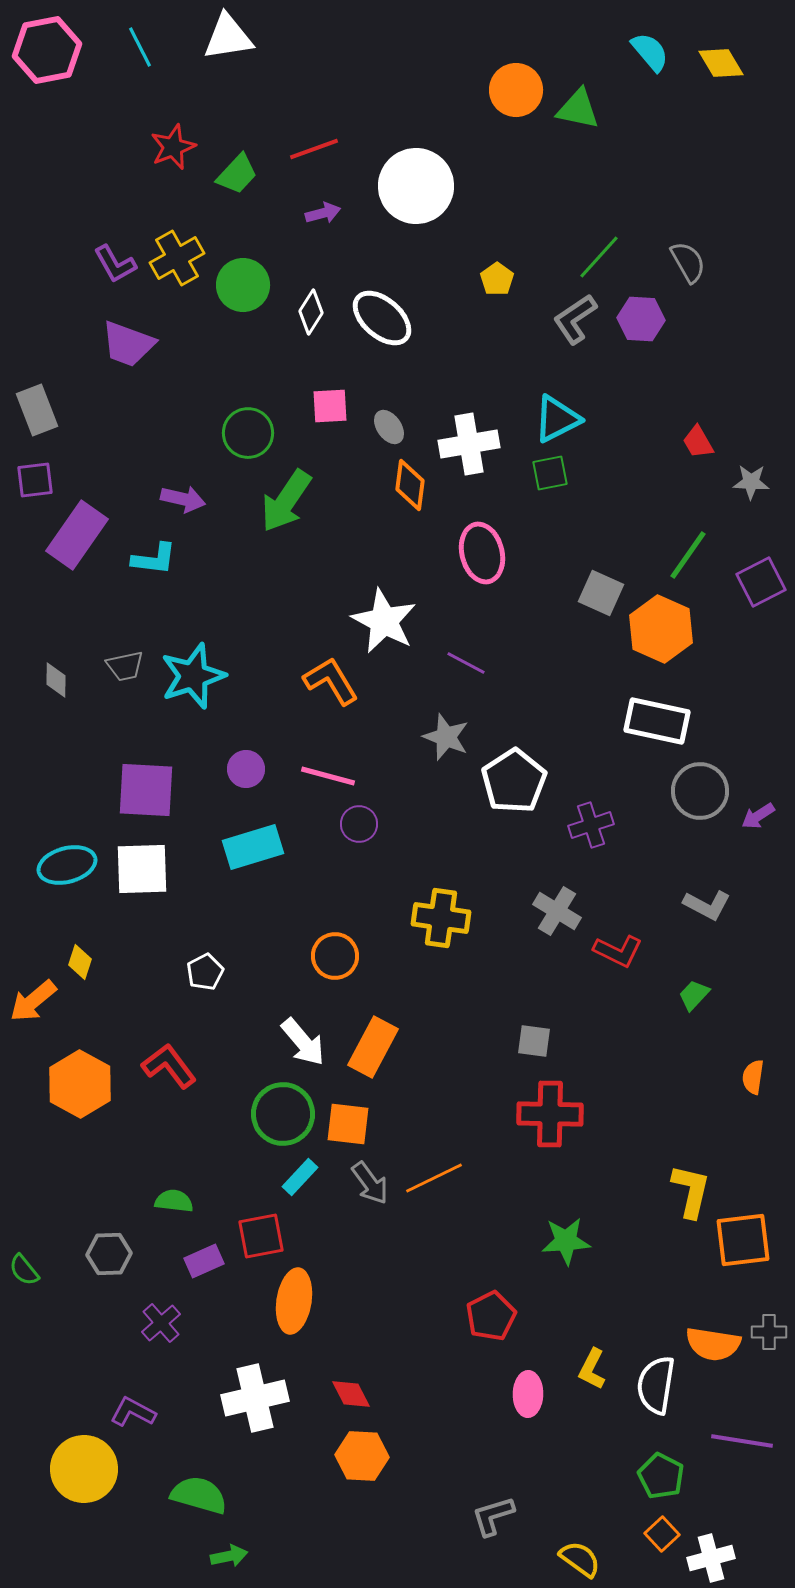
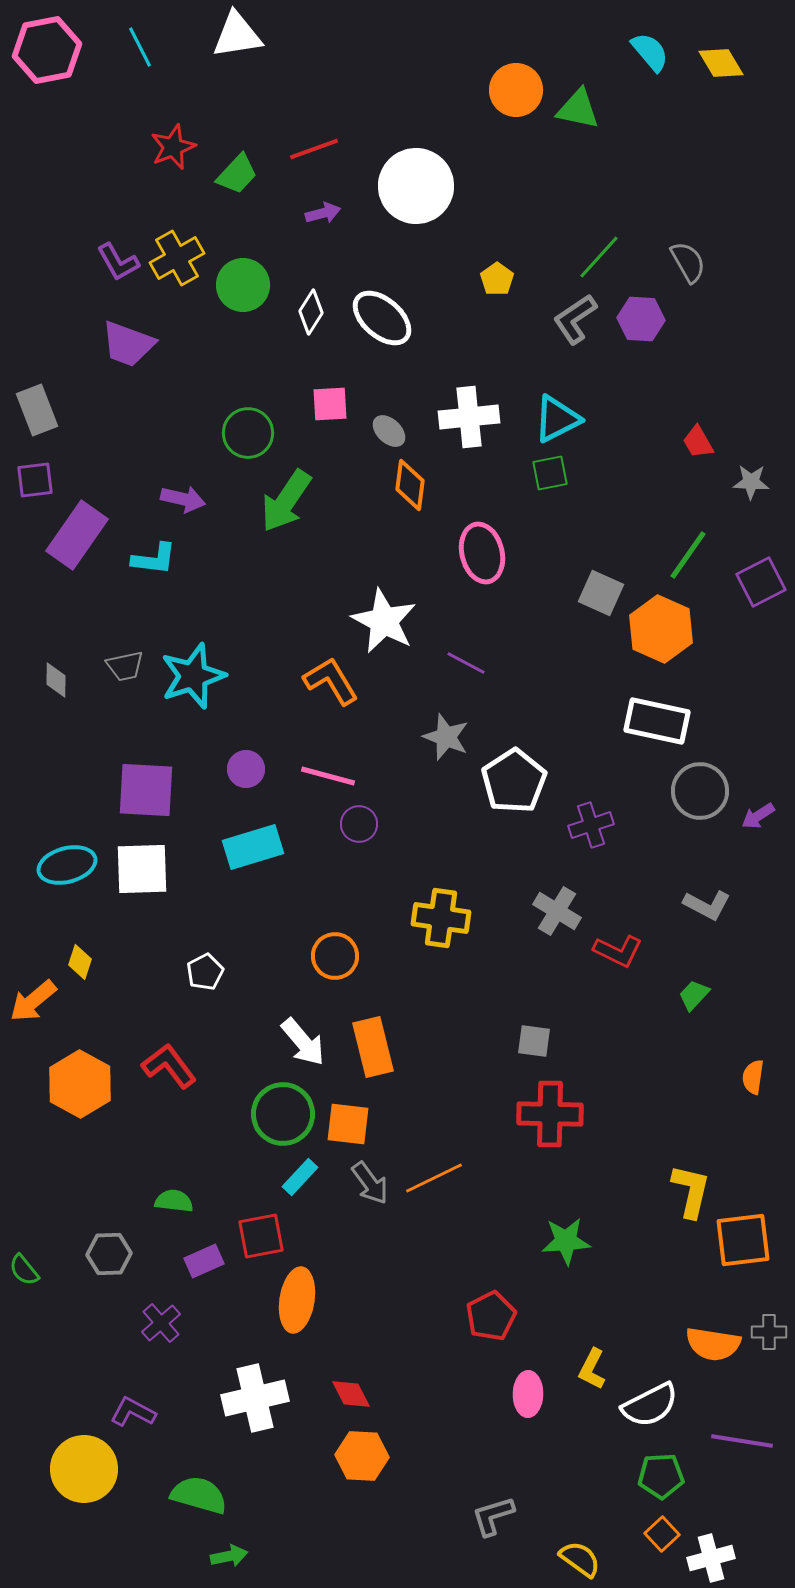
white triangle at (228, 37): moved 9 px right, 2 px up
purple L-shape at (115, 264): moved 3 px right, 2 px up
pink square at (330, 406): moved 2 px up
gray ellipse at (389, 427): moved 4 px down; rotated 12 degrees counterclockwise
white cross at (469, 444): moved 27 px up; rotated 4 degrees clockwise
orange rectangle at (373, 1047): rotated 42 degrees counterclockwise
orange ellipse at (294, 1301): moved 3 px right, 1 px up
white semicircle at (656, 1385): moved 6 px left, 20 px down; rotated 126 degrees counterclockwise
green pentagon at (661, 1476): rotated 30 degrees counterclockwise
